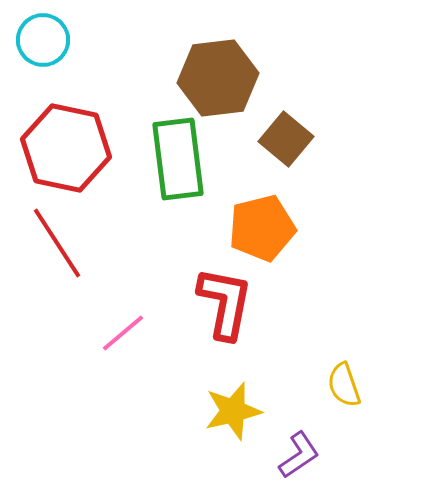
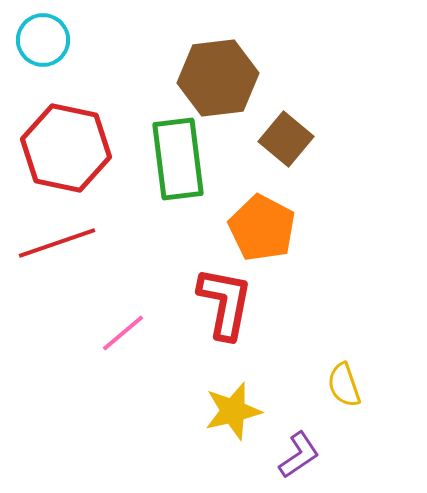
orange pentagon: rotated 30 degrees counterclockwise
red line: rotated 76 degrees counterclockwise
